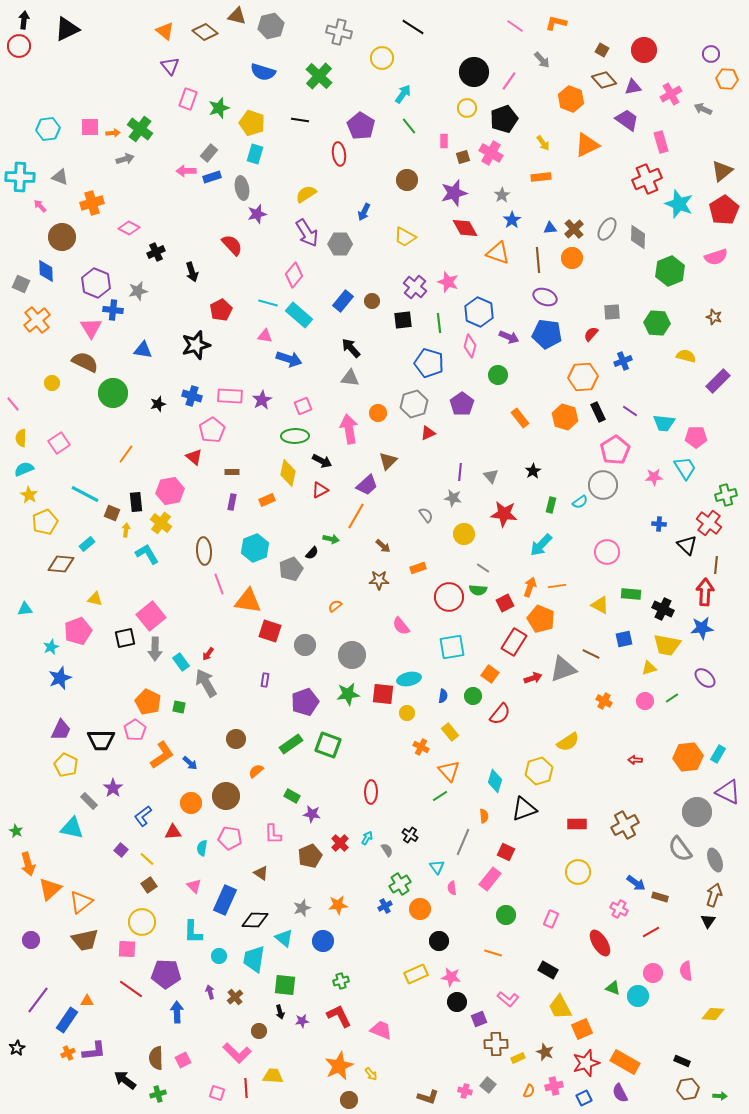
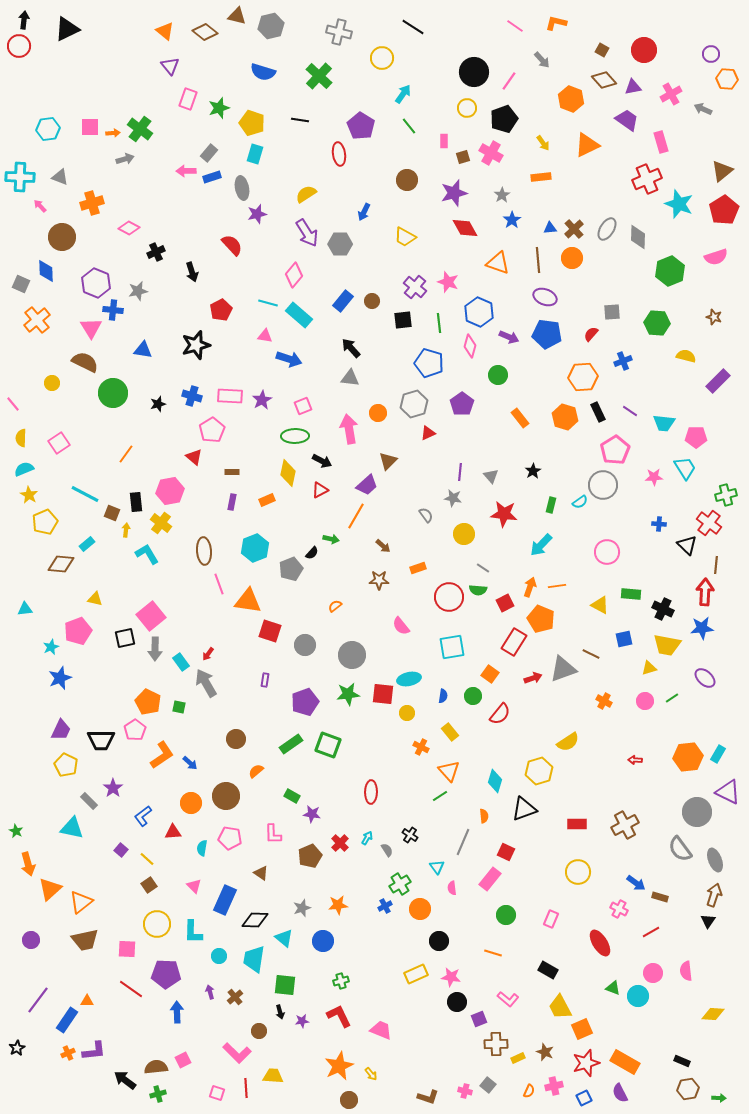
orange triangle at (498, 253): moved 10 px down
yellow circle at (142, 922): moved 15 px right, 2 px down
brown semicircle at (156, 1058): moved 9 px down; rotated 85 degrees clockwise
green arrow at (720, 1096): moved 1 px left, 2 px down
